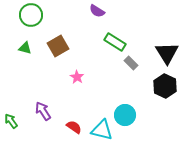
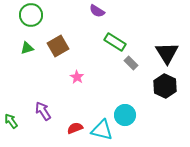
green triangle: moved 2 px right; rotated 32 degrees counterclockwise
red semicircle: moved 1 px right, 1 px down; rotated 56 degrees counterclockwise
